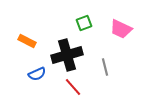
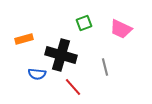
orange rectangle: moved 3 px left, 2 px up; rotated 42 degrees counterclockwise
black cross: moved 6 px left; rotated 32 degrees clockwise
blue semicircle: rotated 30 degrees clockwise
